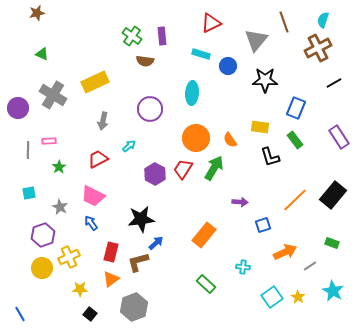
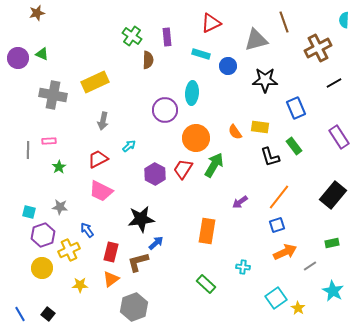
cyan semicircle at (323, 20): moved 21 px right; rotated 14 degrees counterclockwise
purple rectangle at (162, 36): moved 5 px right, 1 px down
gray triangle at (256, 40): rotated 35 degrees clockwise
brown semicircle at (145, 61): moved 3 px right, 1 px up; rotated 96 degrees counterclockwise
gray cross at (53, 95): rotated 20 degrees counterclockwise
purple circle at (18, 108): moved 50 px up
blue rectangle at (296, 108): rotated 45 degrees counterclockwise
purple circle at (150, 109): moved 15 px right, 1 px down
orange semicircle at (230, 140): moved 5 px right, 8 px up
green rectangle at (295, 140): moved 1 px left, 6 px down
green arrow at (214, 168): moved 3 px up
cyan square at (29, 193): moved 19 px down; rotated 24 degrees clockwise
pink trapezoid at (93, 196): moved 8 px right, 5 px up
orange line at (295, 200): moved 16 px left, 3 px up; rotated 8 degrees counterclockwise
purple arrow at (240, 202): rotated 140 degrees clockwise
gray star at (60, 207): rotated 21 degrees counterclockwise
blue arrow at (91, 223): moved 4 px left, 7 px down
blue square at (263, 225): moved 14 px right
orange rectangle at (204, 235): moved 3 px right, 4 px up; rotated 30 degrees counterclockwise
green rectangle at (332, 243): rotated 32 degrees counterclockwise
yellow cross at (69, 257): moved 7 px up
yellow star at (80, 289): moved 4 px up
cyan square at (272, 297): moved 4 px right, 1 px down
yellow star at (298, 297): moved 11 px down
black square at (90, 314): moved 42 px left
